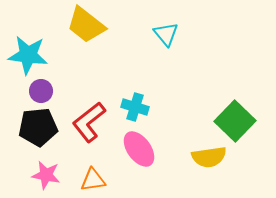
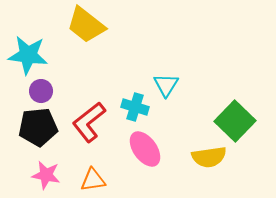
cyan triangle: moved 51 px down; rotated 12 degrees clockwise
pink ellipse: moved 6 px right
